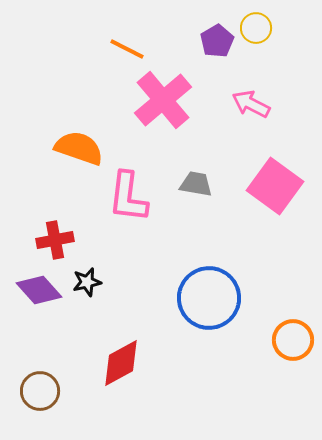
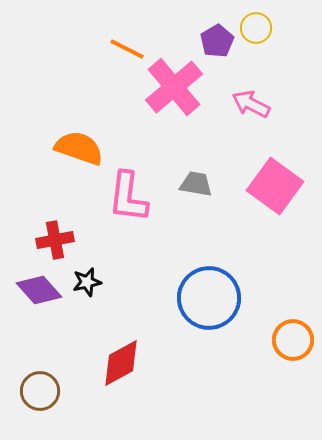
pink cross: moved 11 px right, 13 px up
